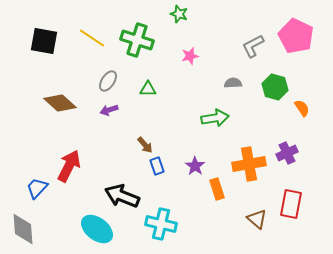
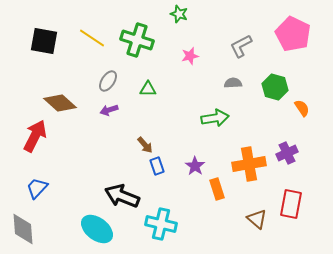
pink pentagon: moved 3 px left, 2 px up
gray L-shape: moved 12 px left
red arrow: moved 34 px left, 30 px up
